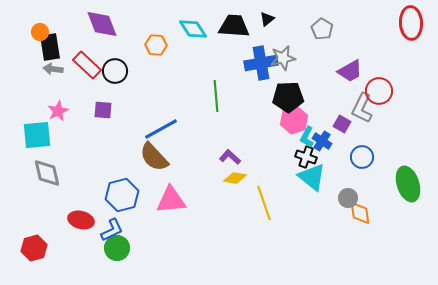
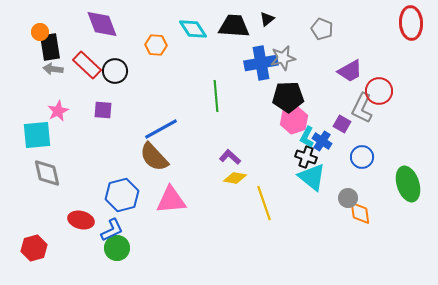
gray pentagon at (322, 29): rotated 10 degrees counterclockwise
